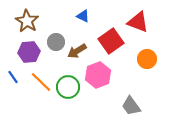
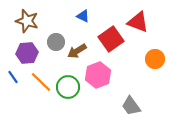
brown star: rotated 15 degrees counterclockwise
red square: moved 2 px up
purple hexagon: moved 2 px left, 1 px down
orange circle: moved 8 px right
